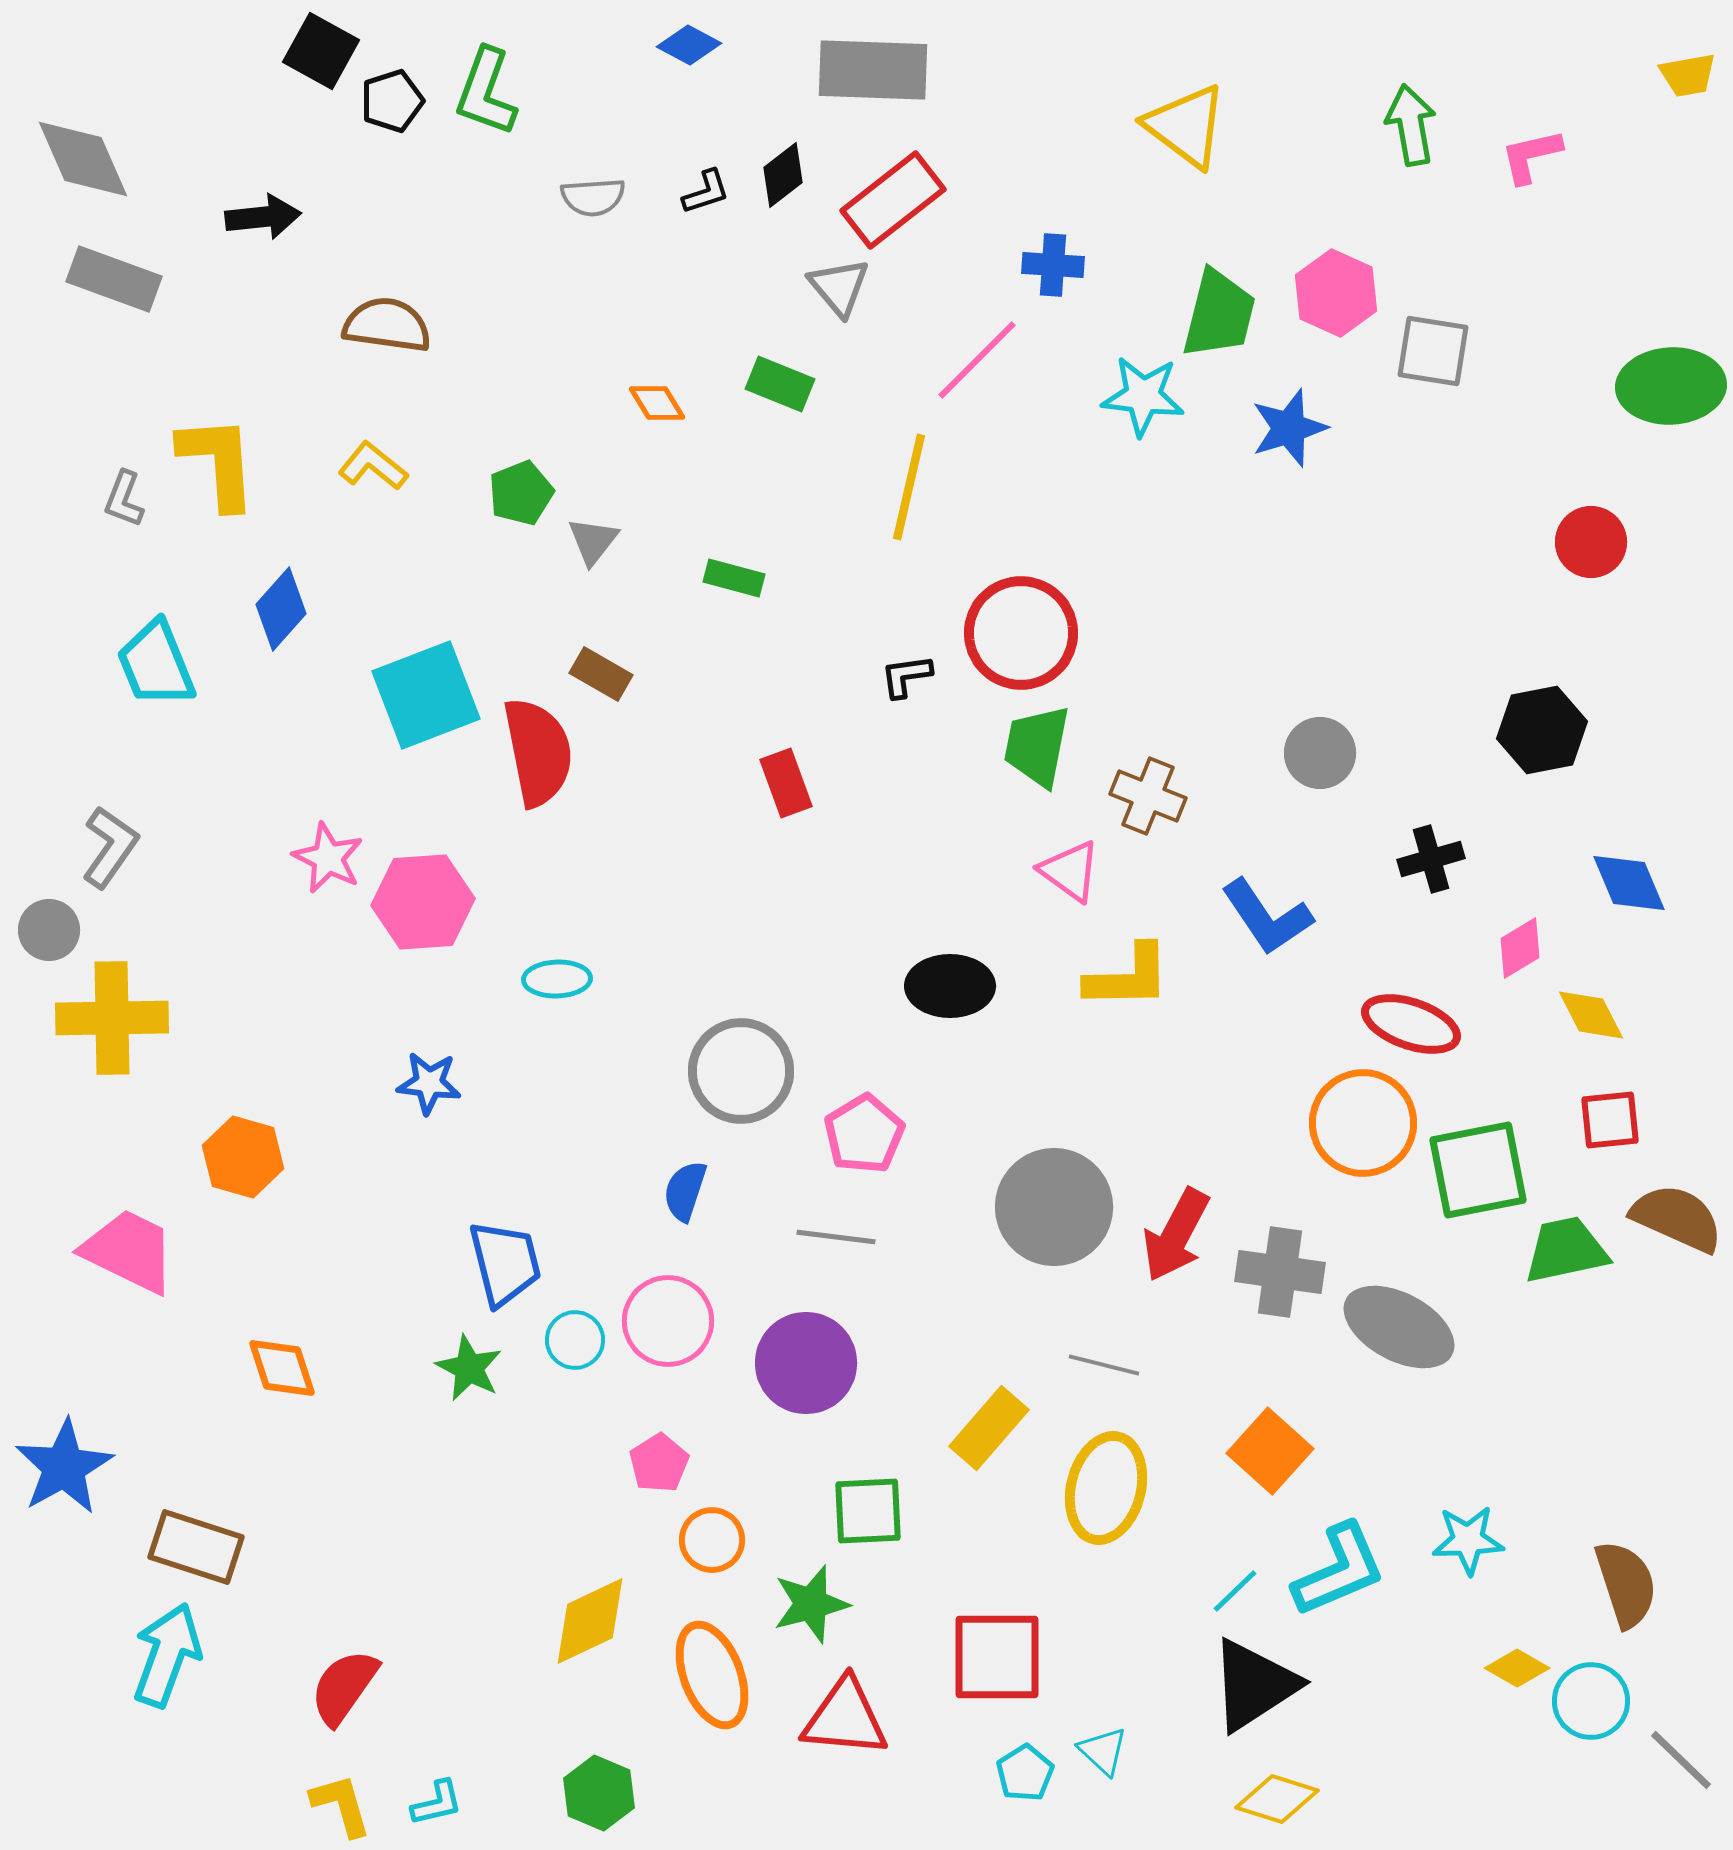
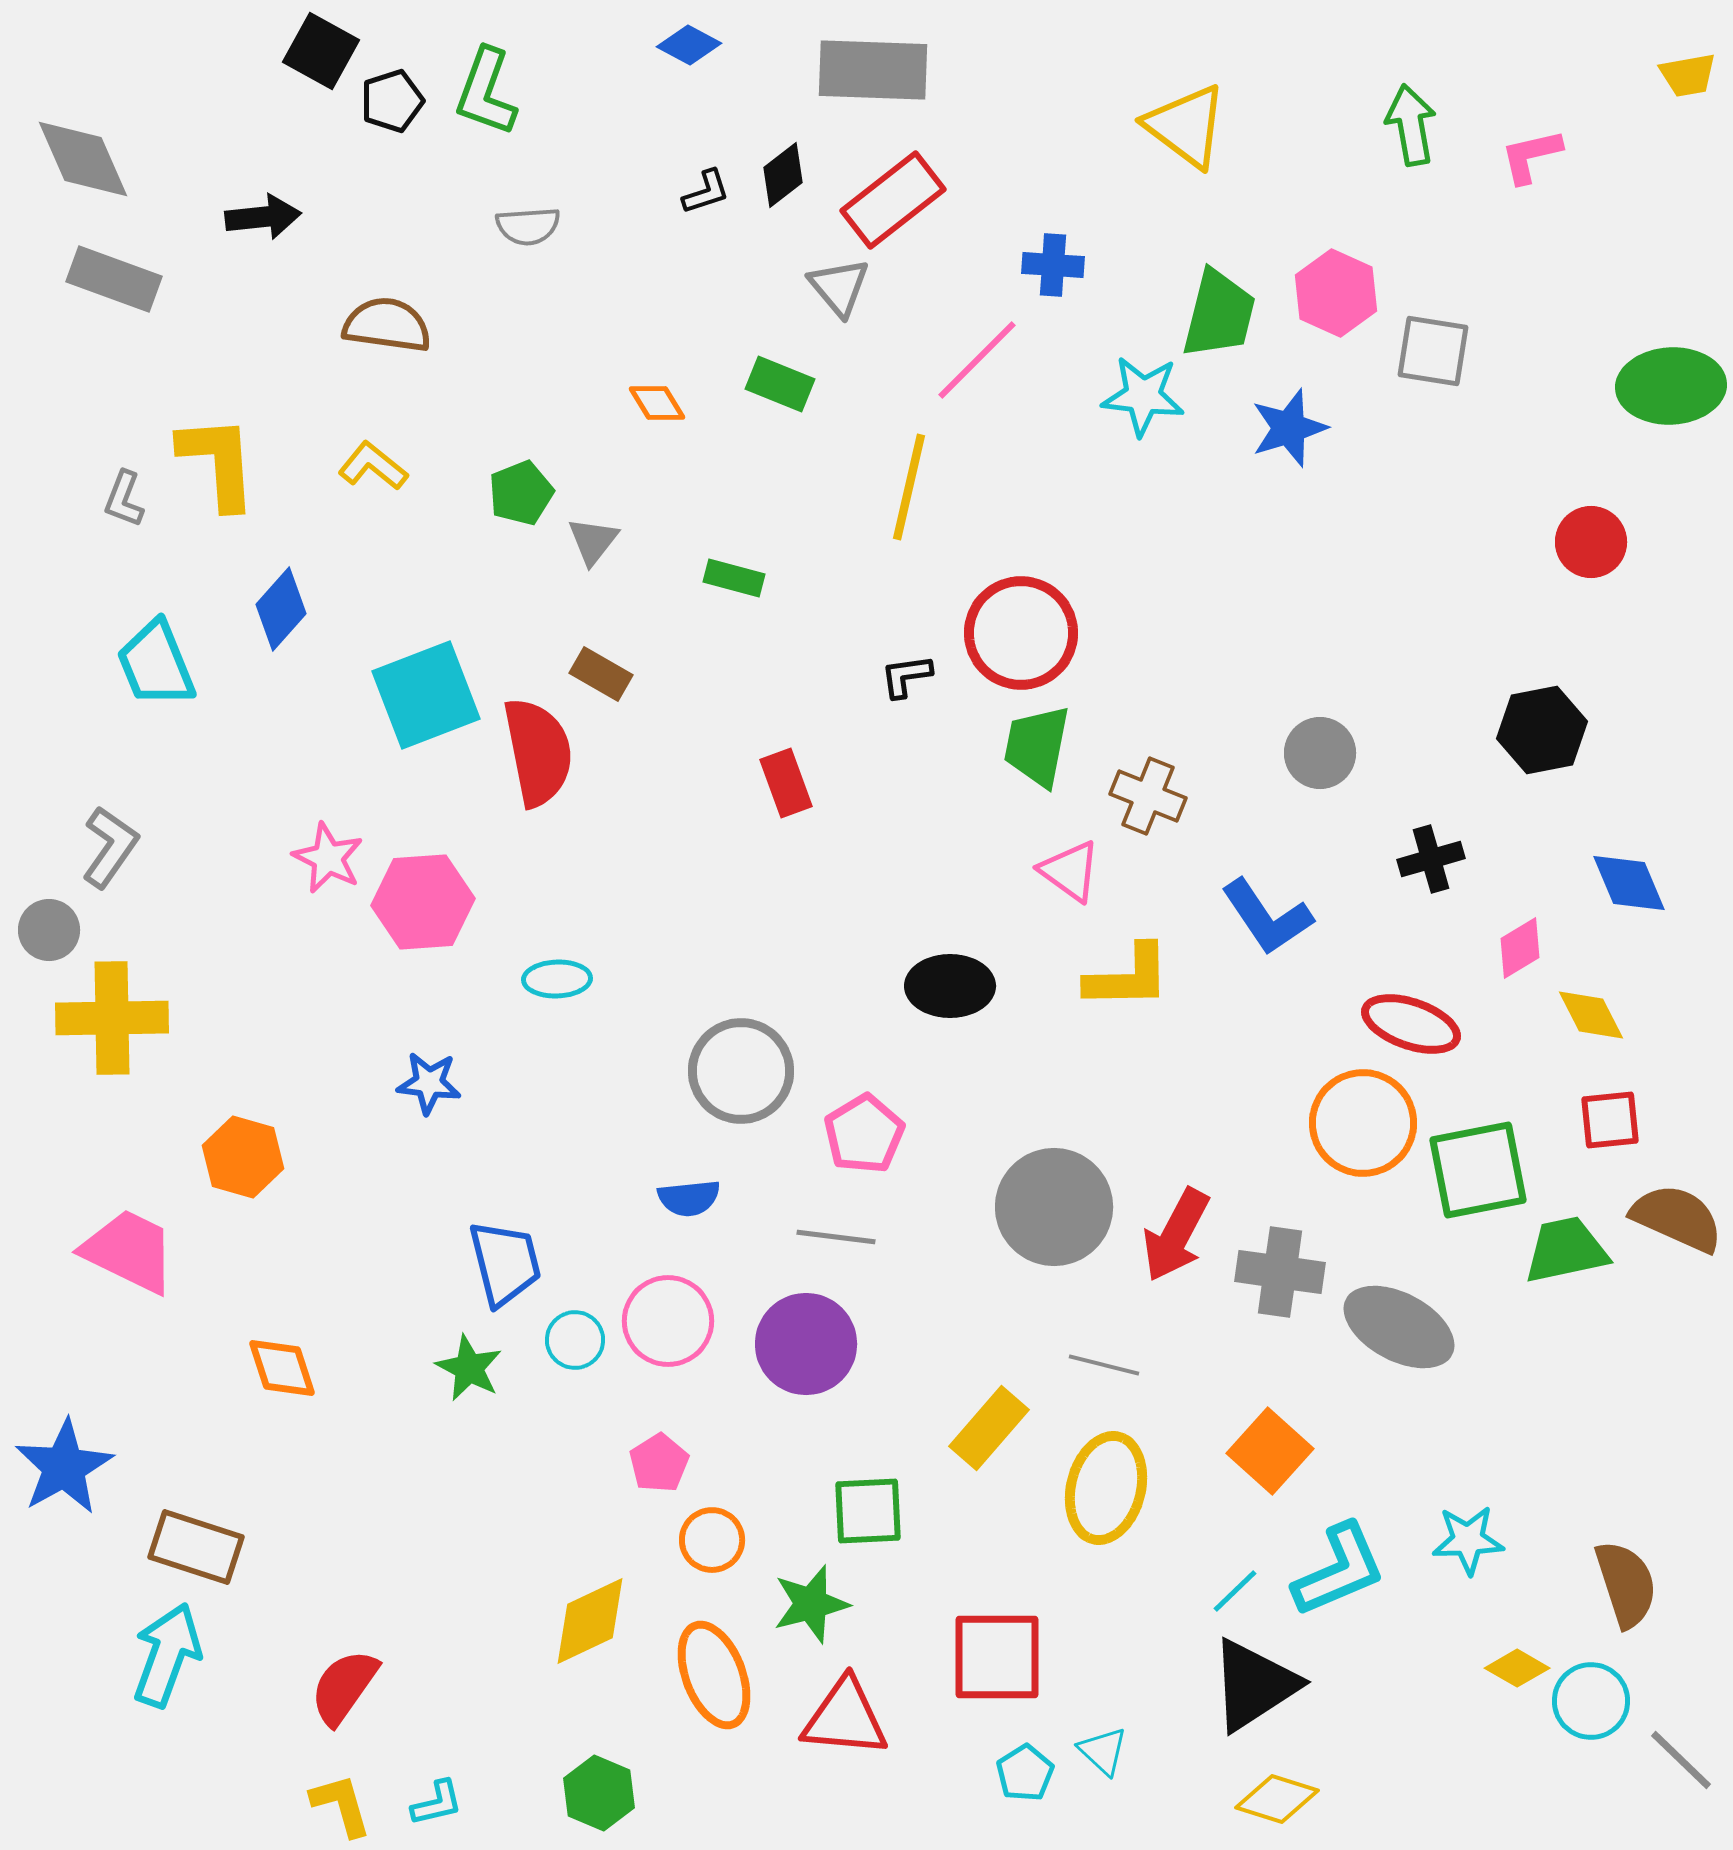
gray semicircle at (593, 197): moved 65 px left, 29 px down
blue semicircle at (685, 1191): moved 4 px right, 7 px down; rotated 114 degrees counterclockwise
purple circle at (806, 1363): moved 19 px up
orange ellipse at (712, 1675): moved 2 px right
